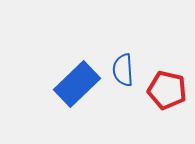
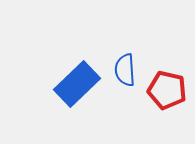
blue semicircle: moved 2 px right
